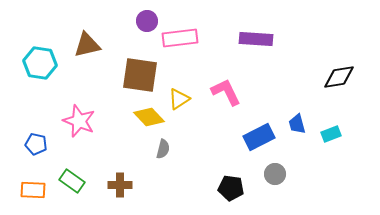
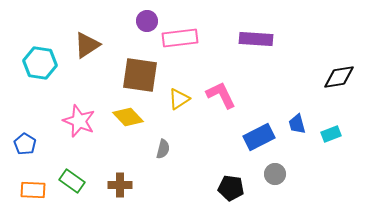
brown triangle: rotated 20 degrees counterclockwise
pink L-shape: moved 5 px left, 3 px down
yellow diamond: moved 21 px left
blue pentagon: moved 11 px left; rotated 20 degrees clockwise
